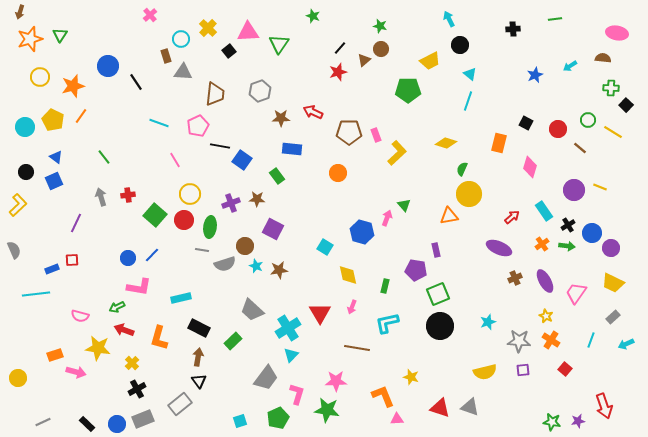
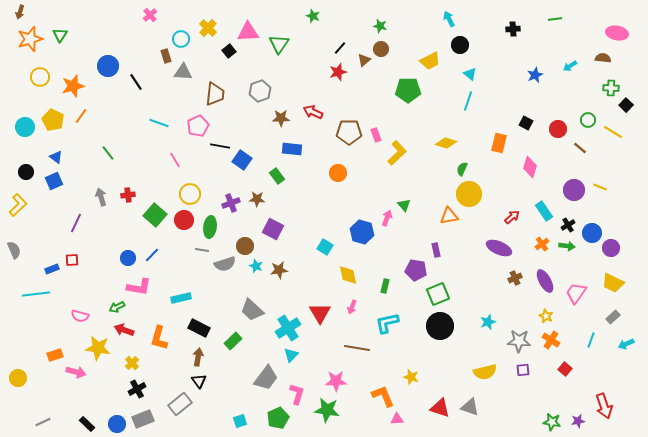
green line at (104, 157): moved 4 px right, 4 px up
